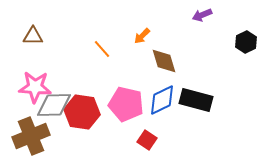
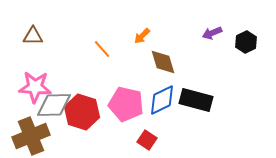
purple arrow: moved 10 px right, 18 px down
brown diamond: moved 1 px left, 1 px down
red hexagon: rotated 8 degrees clockwise
